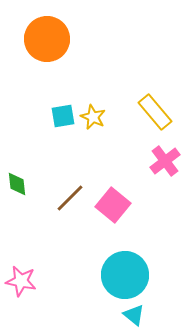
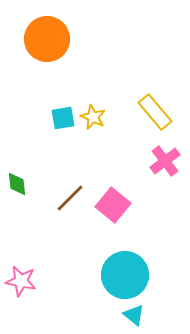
cyan square: moved 2 px down
